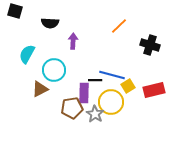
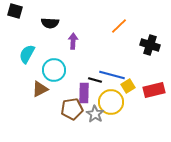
black line: rotated 16 degrees clockwise
brown pentagon: moved 1 px down
